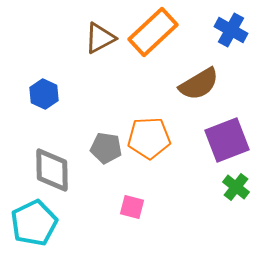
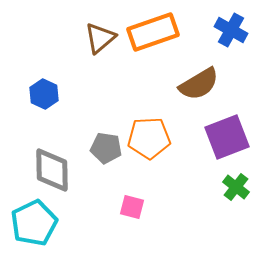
orange rectangle: rotated 24 degrees clockwise
brown triangle: rotated 12 degrees counterclockwise
purple square: moved 3 px up
